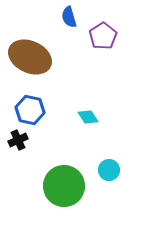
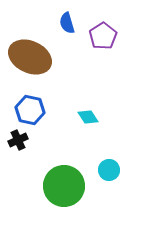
blue semicircle: moved 2 px left, 6 px down
